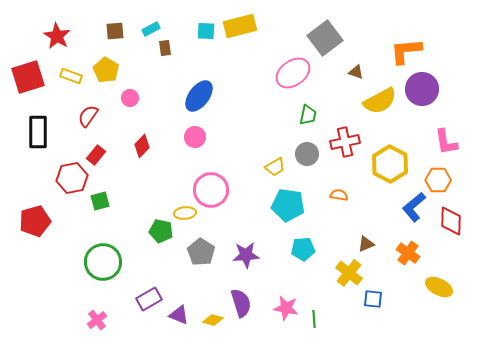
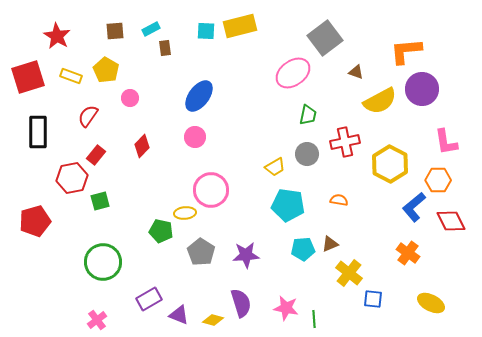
orange semicircle at (339, 195): moved 5 px down
red diamond at (451, 221): rotated 28 degrees counterclockwise
brown triangle at (366, 244): moved 36 px left
yellow ellipse at (439, 287): moved 8 px left, 16 px down
